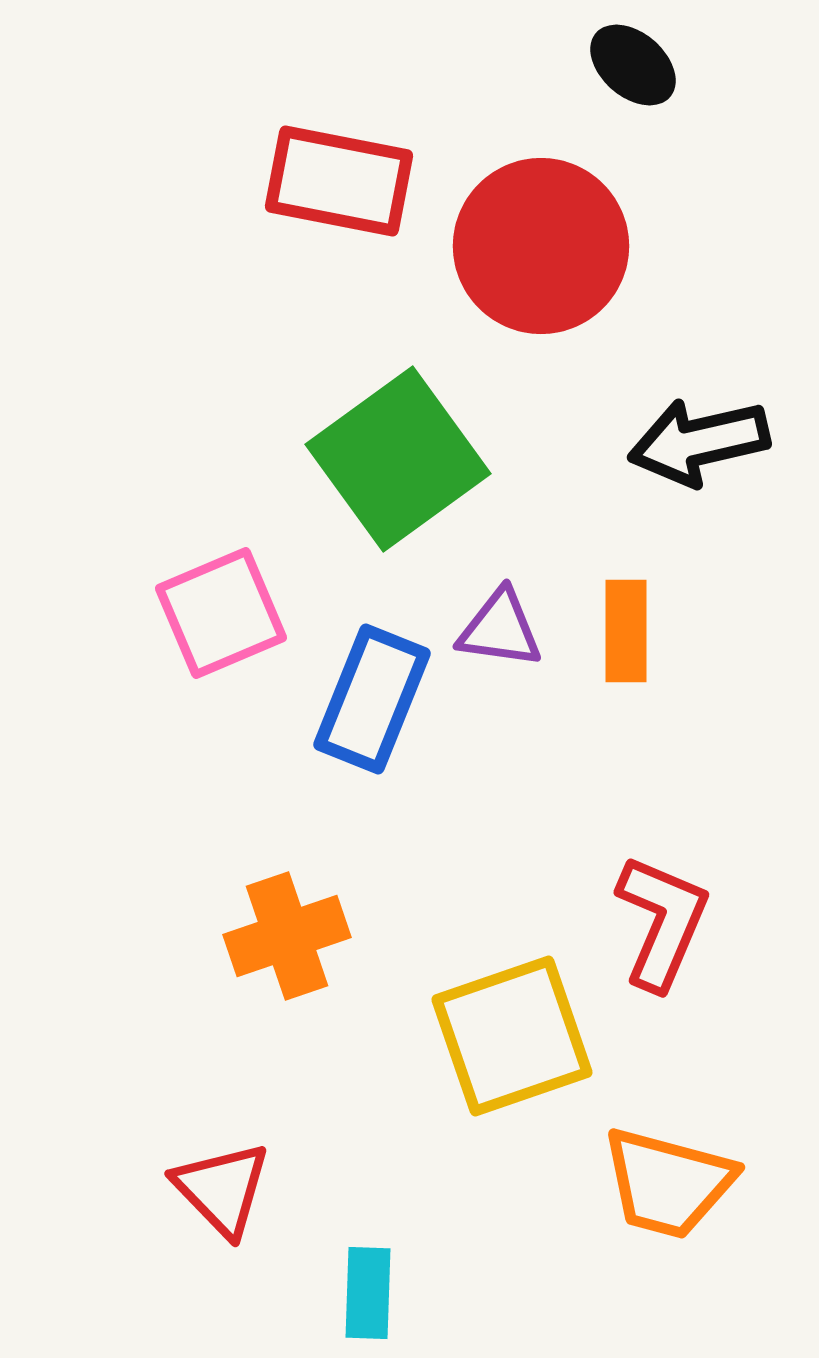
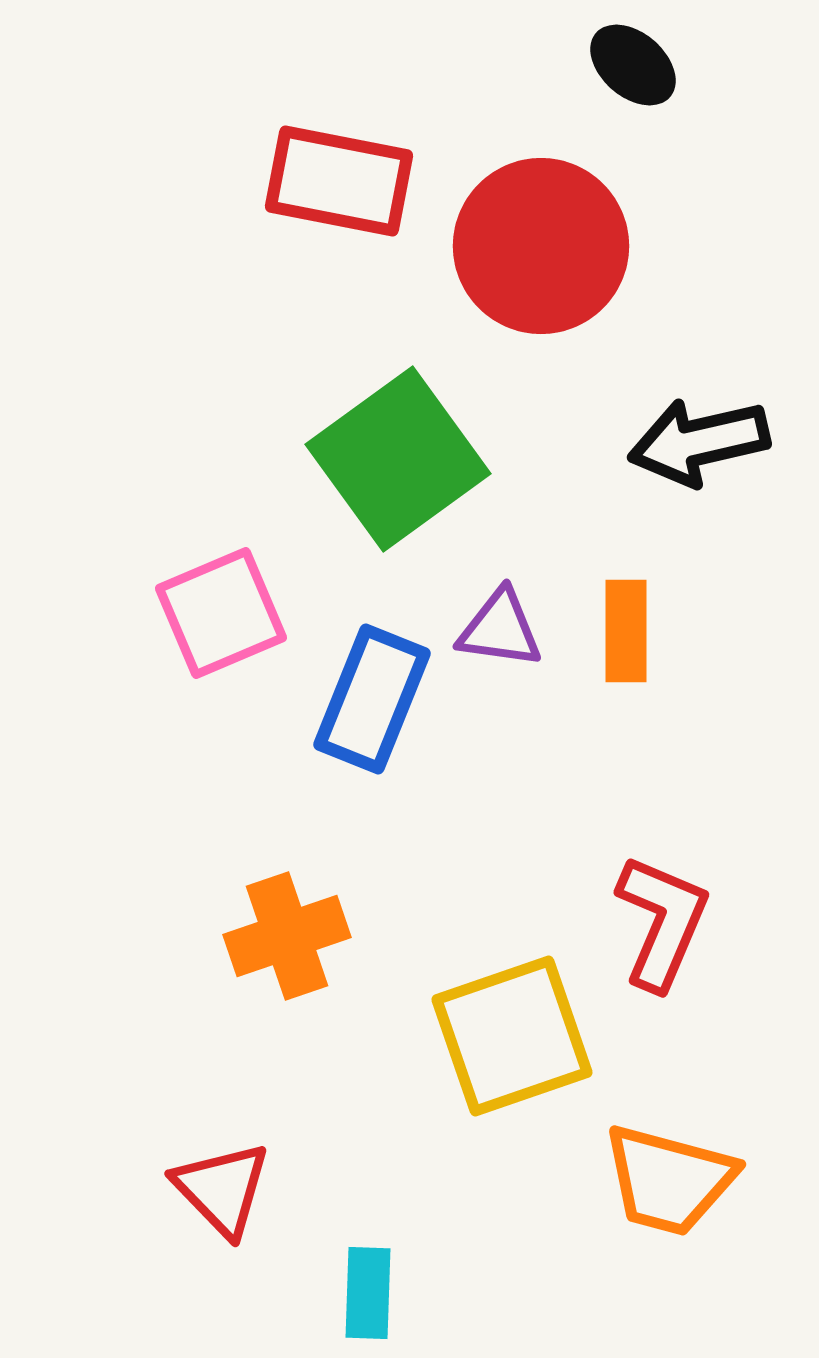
orange trapezoid: moved 1 px right, 3 px up
